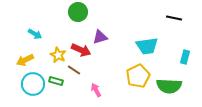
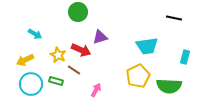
cyan circle: moved 2 px left
pink arrow: rotated 56 degrees clockwise
